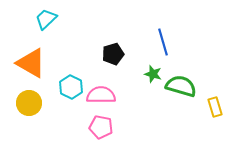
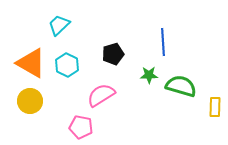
cyan trapezoid: moved 13 px right, 6 px down
blue line: rotated 12 degrees clockwise
green star: moved 4 px left, 1 px down; rotated 18 degrees counterclockwise
cyan hexagon: moved 4 px left, 22 px up
pink semicircle: rotated 32 degrees counterclockwise
yellow circle: moved 1 px right, 2 px up
yellow rectangle: rotated 18 degrees clockwise
pink pentagon: moved 20 px left
